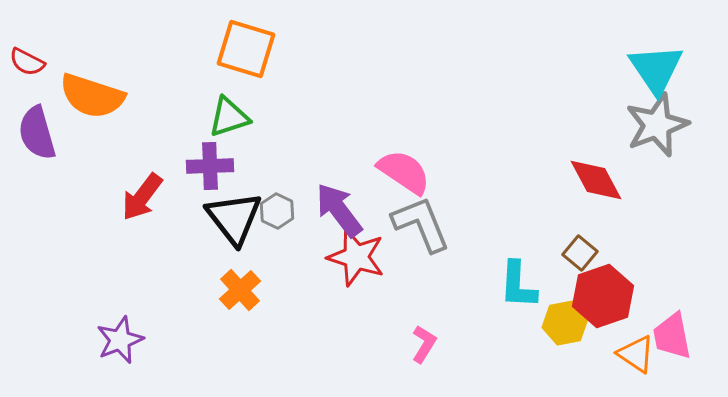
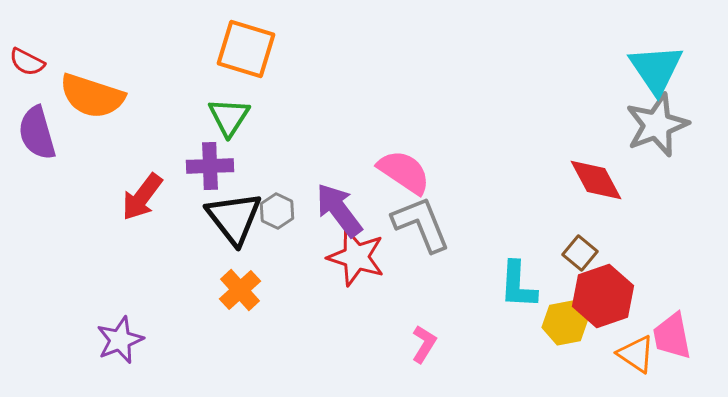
green triangle: rotated 39 degrees counterclockwise
